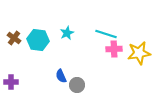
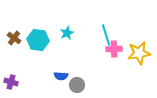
cyan line: moved 1 px down; rotated 55 degrees clockwise
blue semicircle: rotated 64 degrees counterclockwise
purple cross: rotated 16 degrees clockwise
